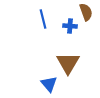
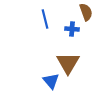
blue line: moved 2 px right
blue cross: moved 2 px right, 3 px down
blue triangle: moved 2 px right, 3 px up
